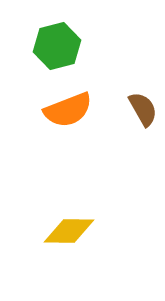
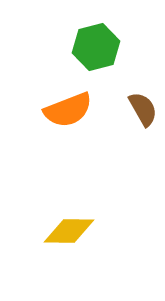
green hexagon: moved 39 px right, 1 px down
